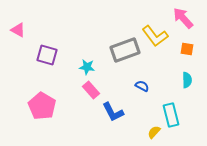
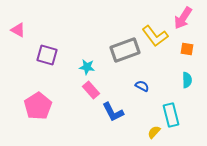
pink arrow: rotated 105 degrees counterclockwise
pink pentagon: moved 4 px left; rotated 8 degrees clockwise
